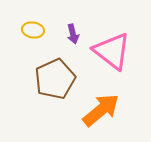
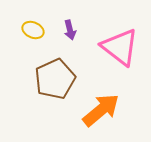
yellow ellipse: rotated 15 degrees clockwise
purple arrow: moved 3 px left, 4 px up
pink triangle: moved 8 px right, 4 px up
